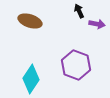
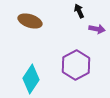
purple arrow: moved 5 px down
purple hexagon: rotated 12 degrees clockwise
